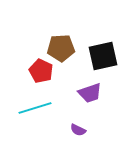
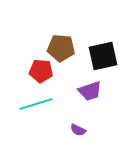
brown pentagon: rotated 8 degrees clockwise
red pentagon: rotated 20 degrees counterclockwise
purple trapezoid: moved 2 px up
cyan line: moved 1 px right, 4 px up
